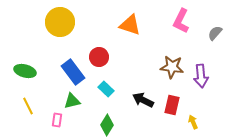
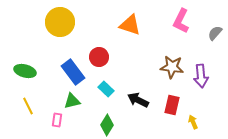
black arrow: moved 5 px left
